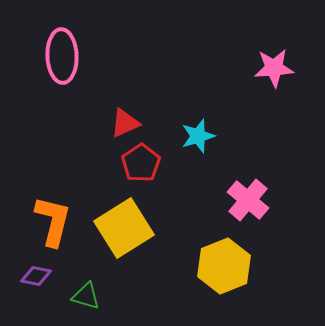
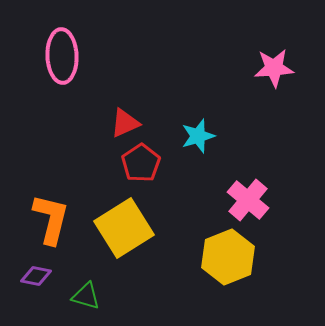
orange L-shape: moved 2 px left, 2 px up
yellow hexagon: moved 4 px right, 9 px up
